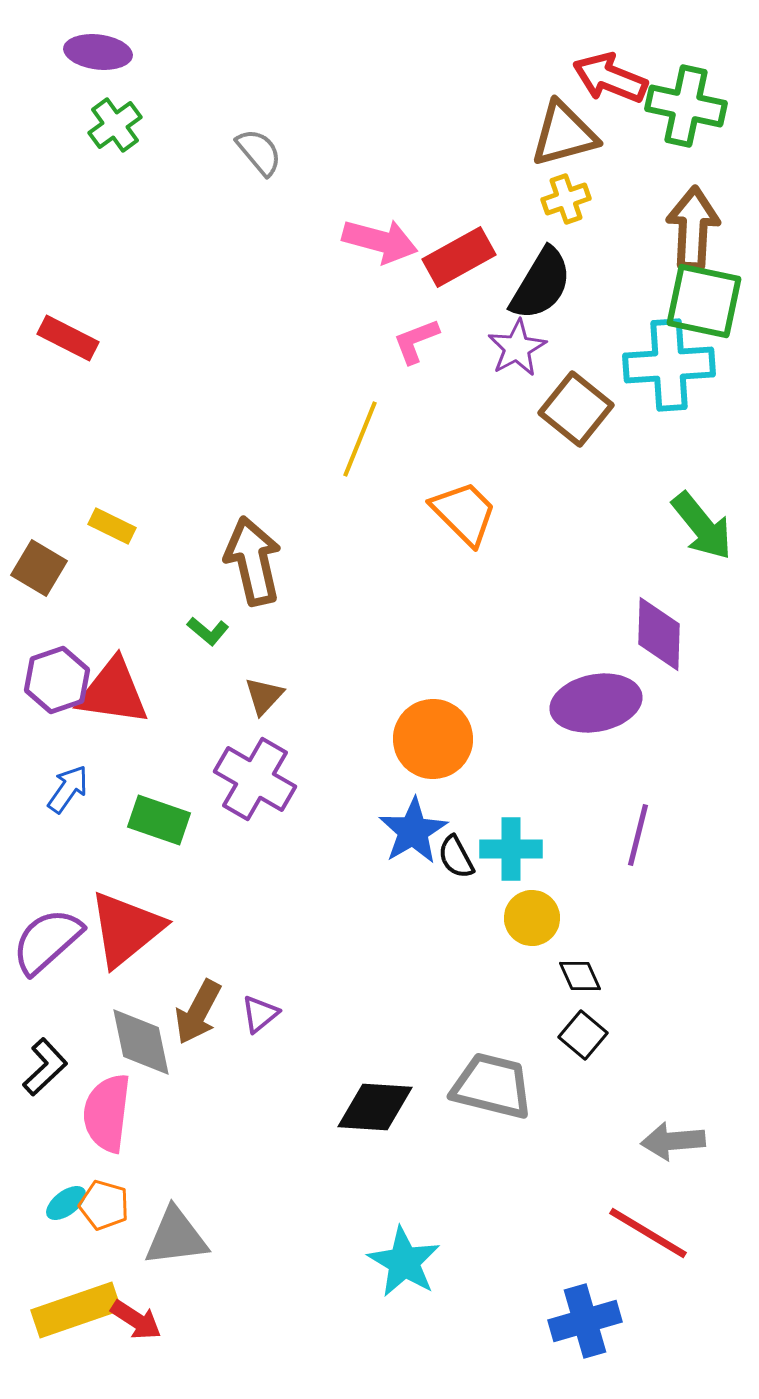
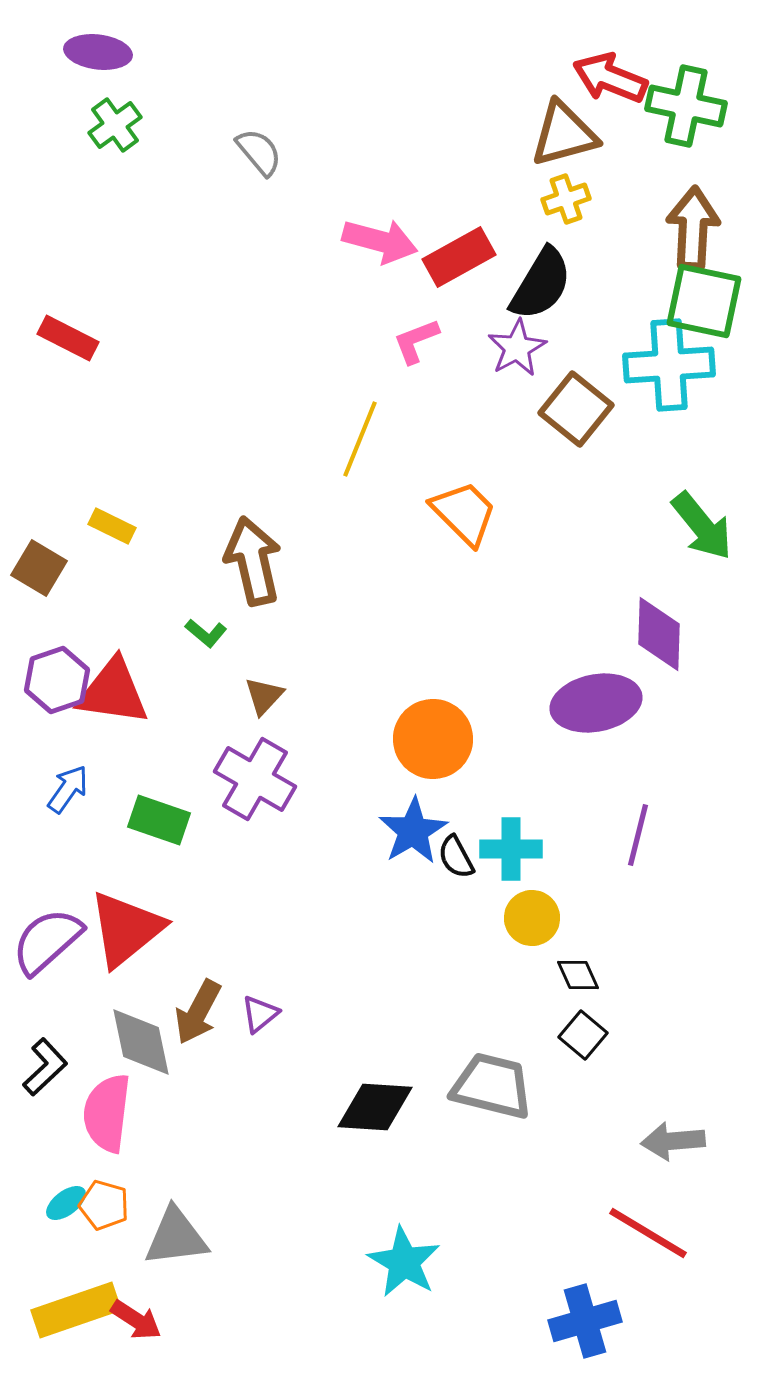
green L-shape at (208, 631): moved 2 px left, 2 px down
black diamond at (580, 976): moved 2 px left, 1 px up
